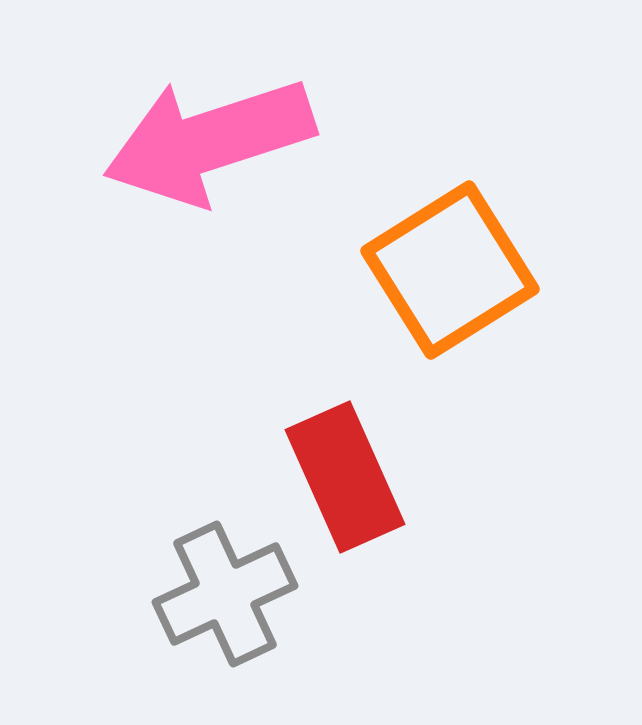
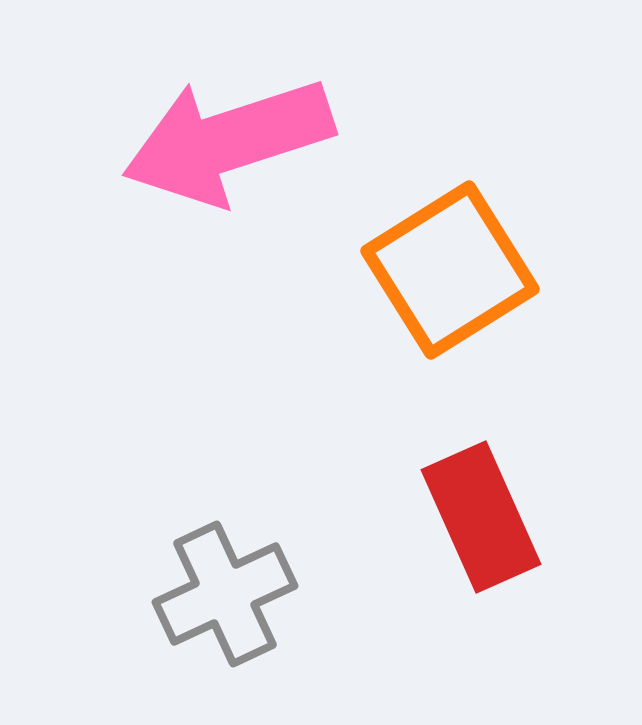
pink arrow: moved 19 px right
red rectangle: moved 136 px right, 40 px down
